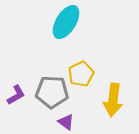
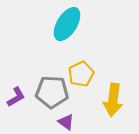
cyan ellipse: moved 1 px right, 2 px down
purple L-shape: moved 2 px down
